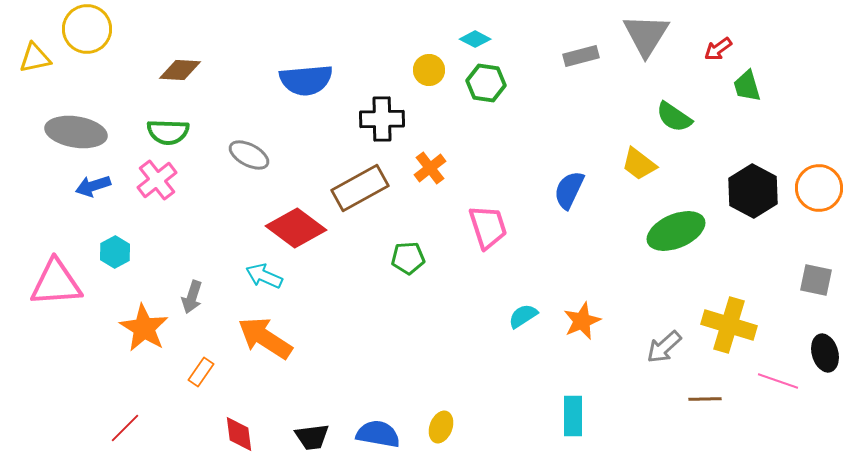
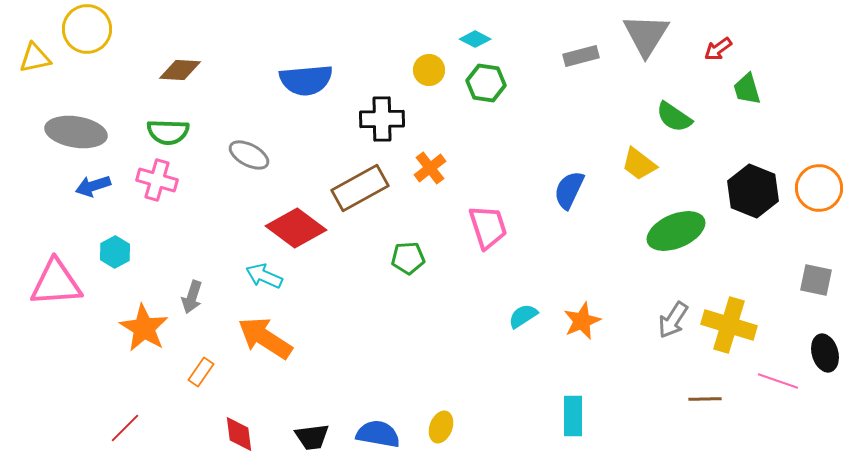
green trapezoid at (747, 86): moved 3 px down
pink cross at (157, 180): rotated 36 degrees counterclockwise
black hexagon at (753, 191): rotated 6 degrees counterclockwise
gray arrow at (664, 347): moved 9 px right, 27 px up; rotated 15 degrees counterclockwise
